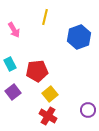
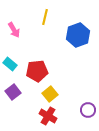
blue hexagon: moved 1 px left, 2 px up
cyan rectangle: rotated 24 degrees counterclockwise
